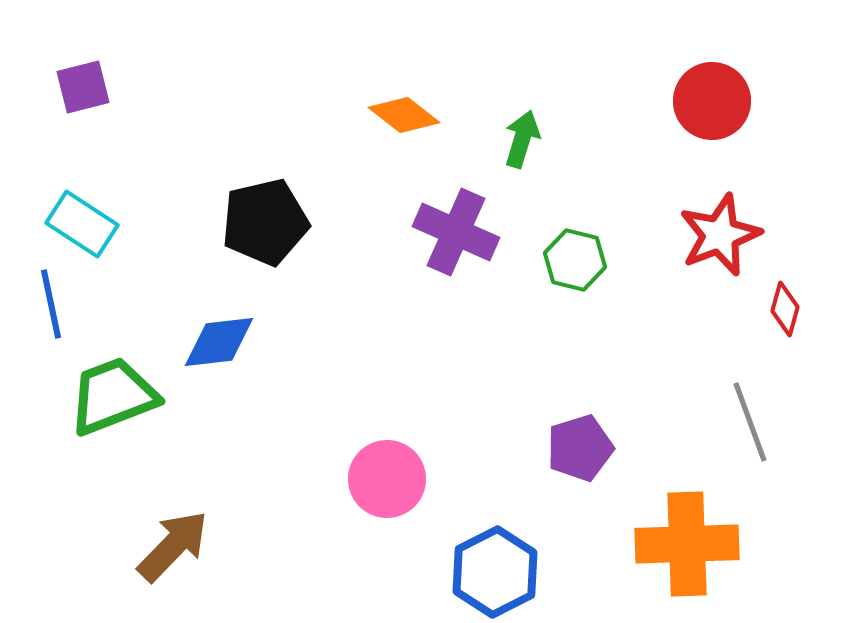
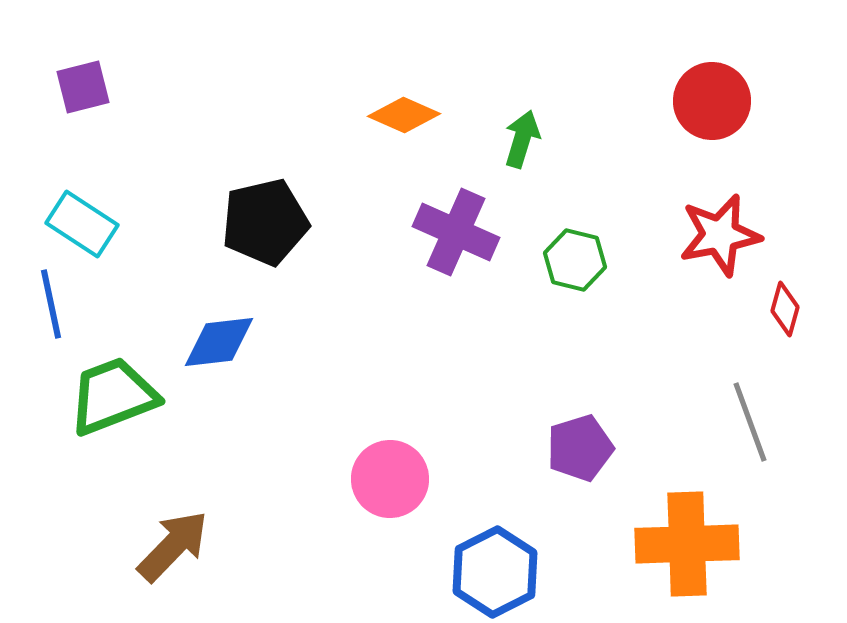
orange diamond: rotated 14 degrees counterclockwise
red star: rotated 10 degrees clockwise
pink circle: moved 3 px right
